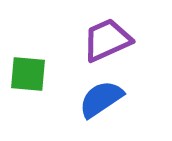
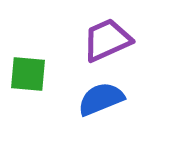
blue semicircle: rotated 12 degrees clockwise
